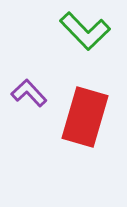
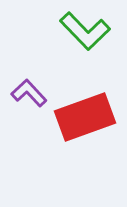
red rectangle: rotated 54 degrees clockwise
